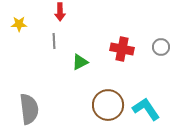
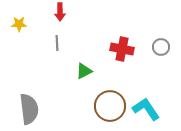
gray line: moved 3 px right, 2 px down
green triangle: moved 4 px right, 9 px down
brown circle: moved 2 px right, 1 px down
